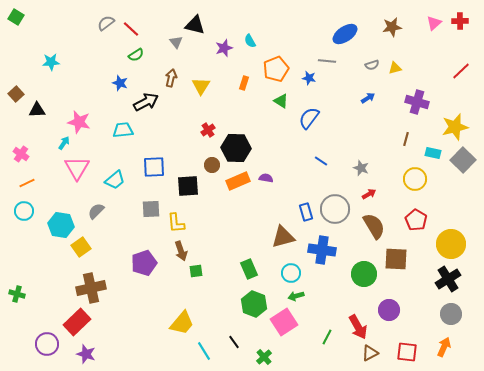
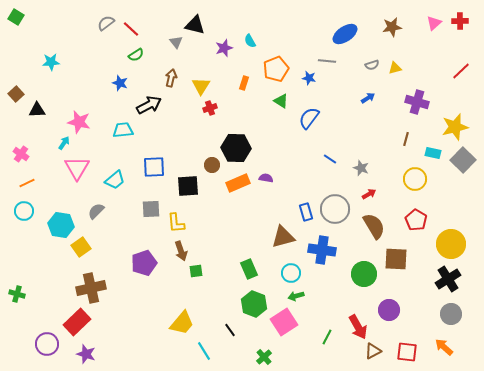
black arrow at (146, 102): moved 3 px right, 3 px down
red cross at (208, 130): moved 2 px right, 22 px up; rotated 16 degrees clockwise
blue line at (321, 161): moved 9 px right, 2 px up
orange rectangle at (238, 181): moved 2 px down
black line at (234, 342): moved 4 px left, 12 px up
orange arrow at (444, 347): rotated 72 degrees counterclockwise
brown triangle at (370, 353): moved 3 px right, 2 px up
